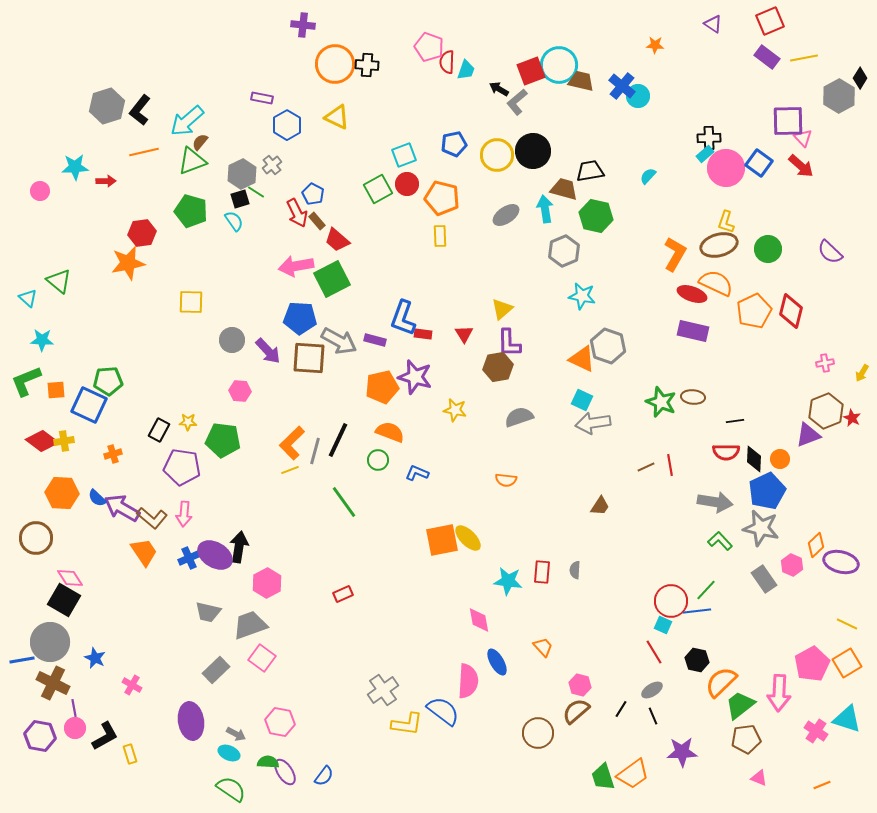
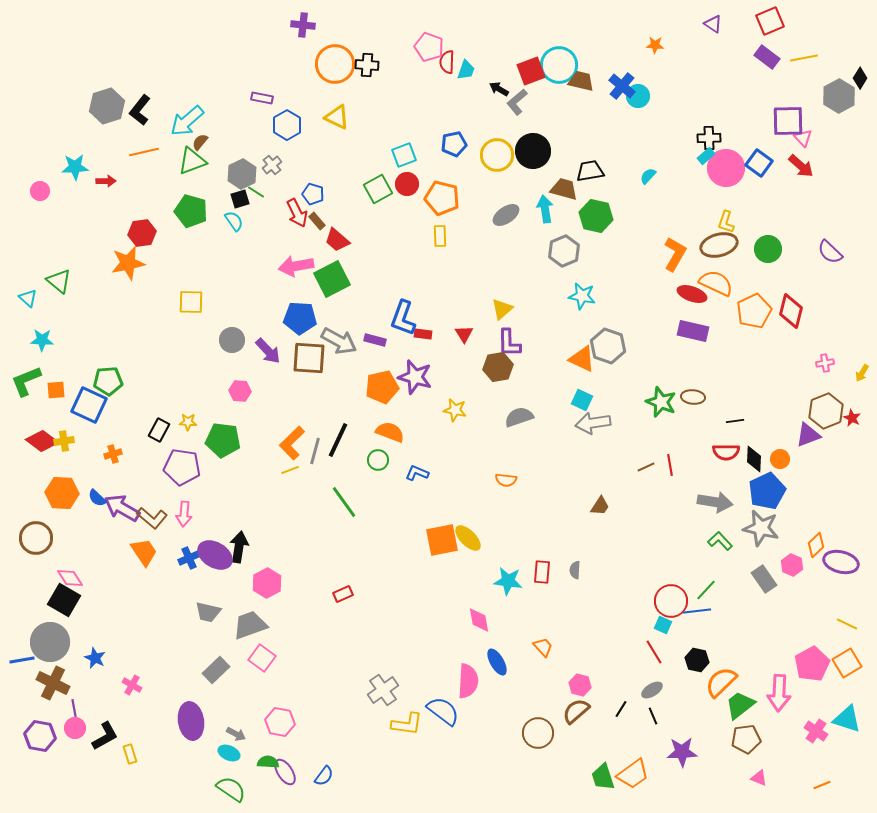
cyan rectangle at (705, 154): moved 1 px right, 2 px down
blue pentagon at (313, 194): rotated 10 degrees counterclockwise
